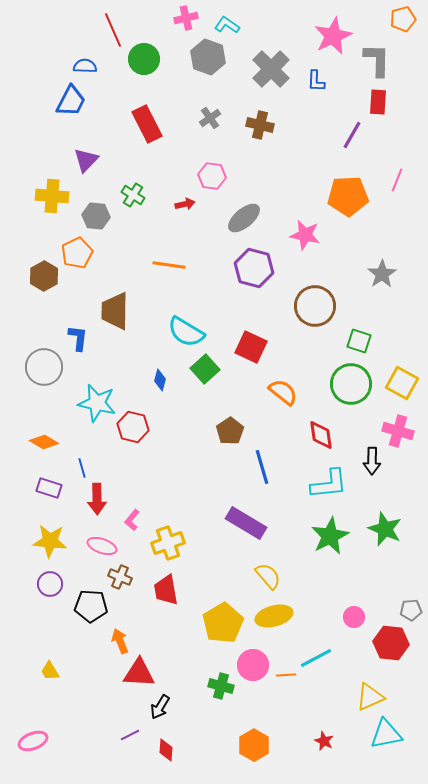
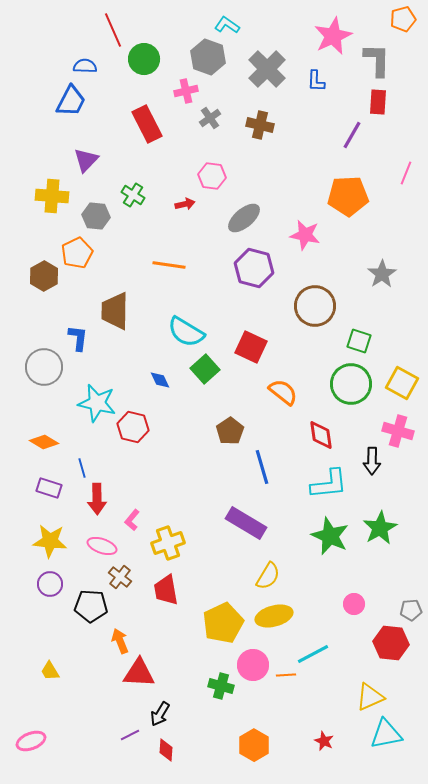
pink cross at (186, 18): moved 73 px down
gray cross at (271, 69): moved 4 px left
pink line at (397, 180): moved 9 px right, 7 px up
blue diamond at (160, 380): rotated 40 degrees counterclockwise
green star at (385, 529): moved 5 px left, 1 px up; rotated 20 degrees clockwise
green star at (330, 536): rotated 21 degrees counterclockwise
yellow semicircle at (268, 576): rotated 72 degrees clockwise
brown cross at (120, 577): rotated 15 degrees clockwise
pink circle at (354, 617): moved 13 px up
yellow pentagon at (223, 623): rotated 6 degrees clockwise
cyan line at (316, 658): moved 3 px left, 4 px up
black arrow at (160, 707): moved 7 px down
pink ellipse at (33, 741): moved 2 px left
